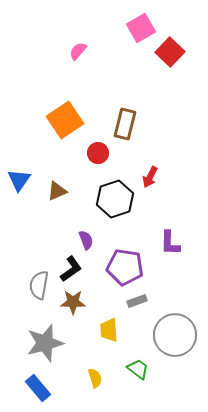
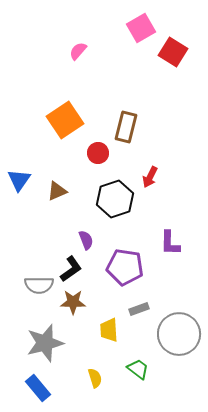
red square: moved 3 px right; rotated 12 degrees counterclockwise
brown rectangle: moved 1 px right, 3 px down
gray semicircle: rotated 100 degrees counterclockwise
gray rectangle: moved 2 px right, 8 px down
gray circle: moved 4 px right, 1 px up
